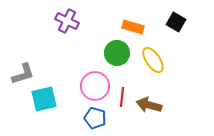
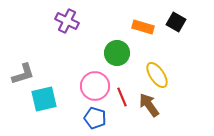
orange rectangle: moved 10 px right
yellow ellipse: moved 4 px right, 15 px down
red line: rotated 30 degrees counterclockwise
brown arrow: rotated 40 degrees clockwise
